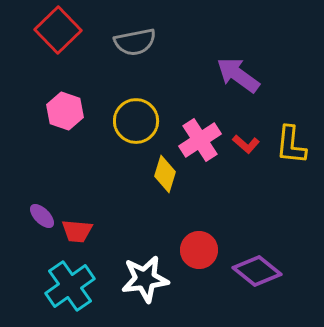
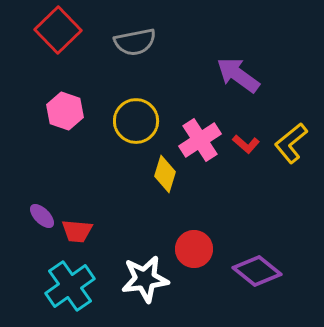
yellow L-shape: moved 2 px up; rotated 45 degrees clockwise
red circle: moved 5 px left, 1 px up
